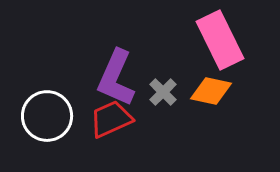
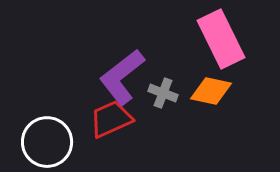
pink rectangle: moved 1 px right, 1 px up
purple L-shape: moved 6 px right, 1 px up; rotated 28 degrees clockwise
gray cross: moved 1 px down; rotated 24 degrees counterclockwise
white circle: moved 26 px down
